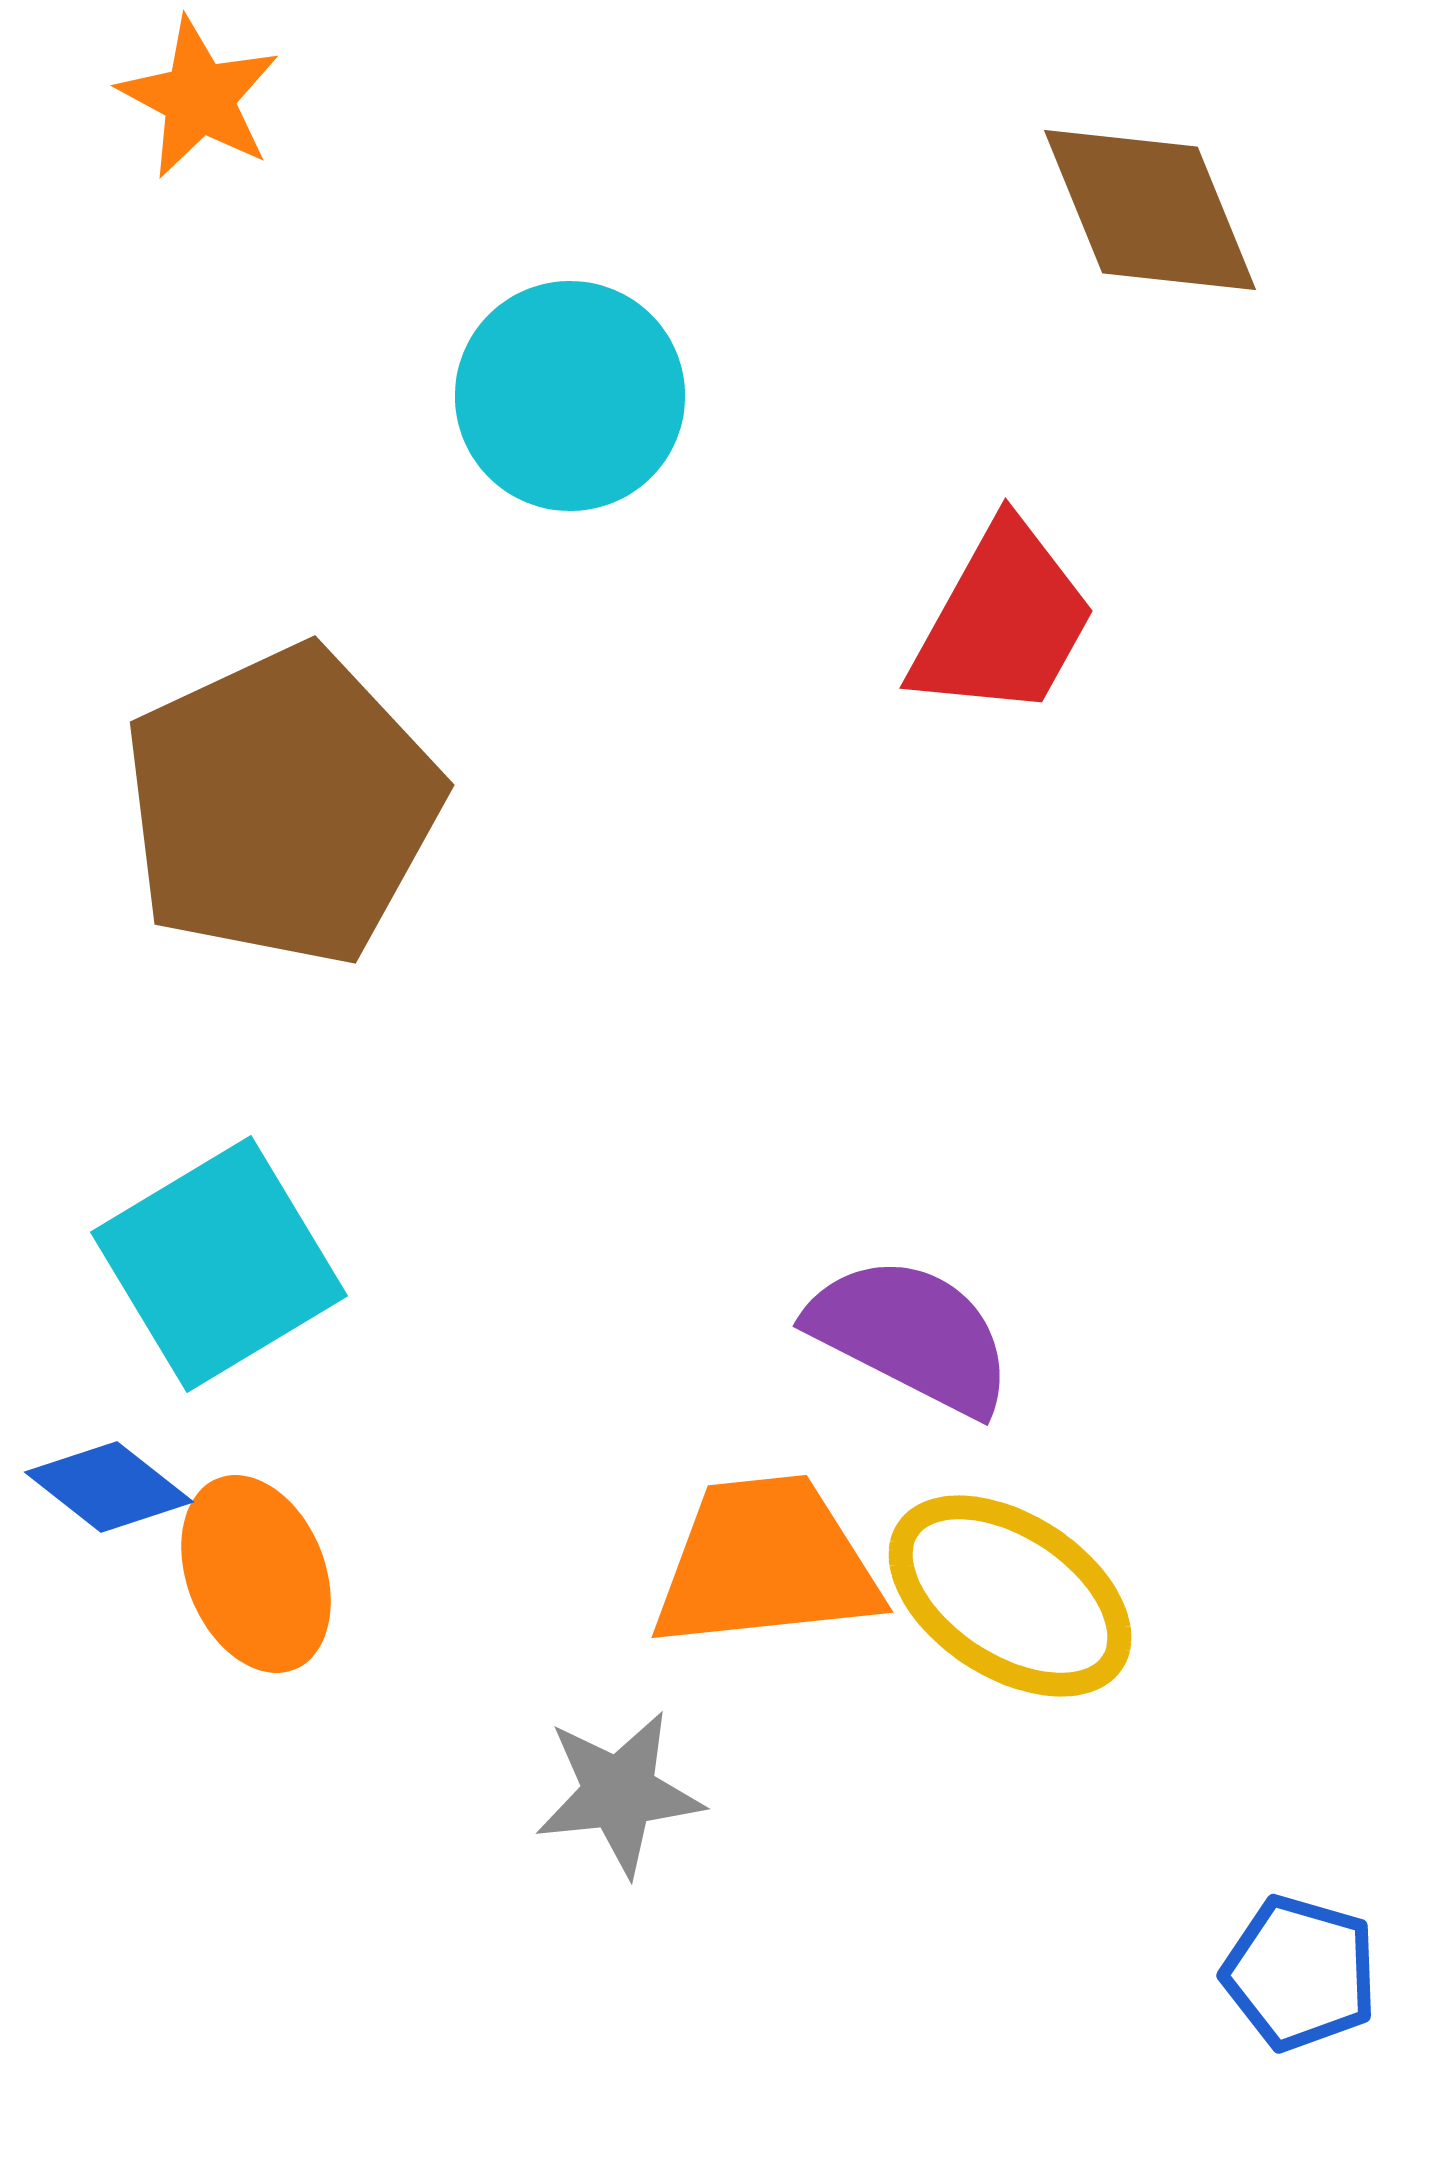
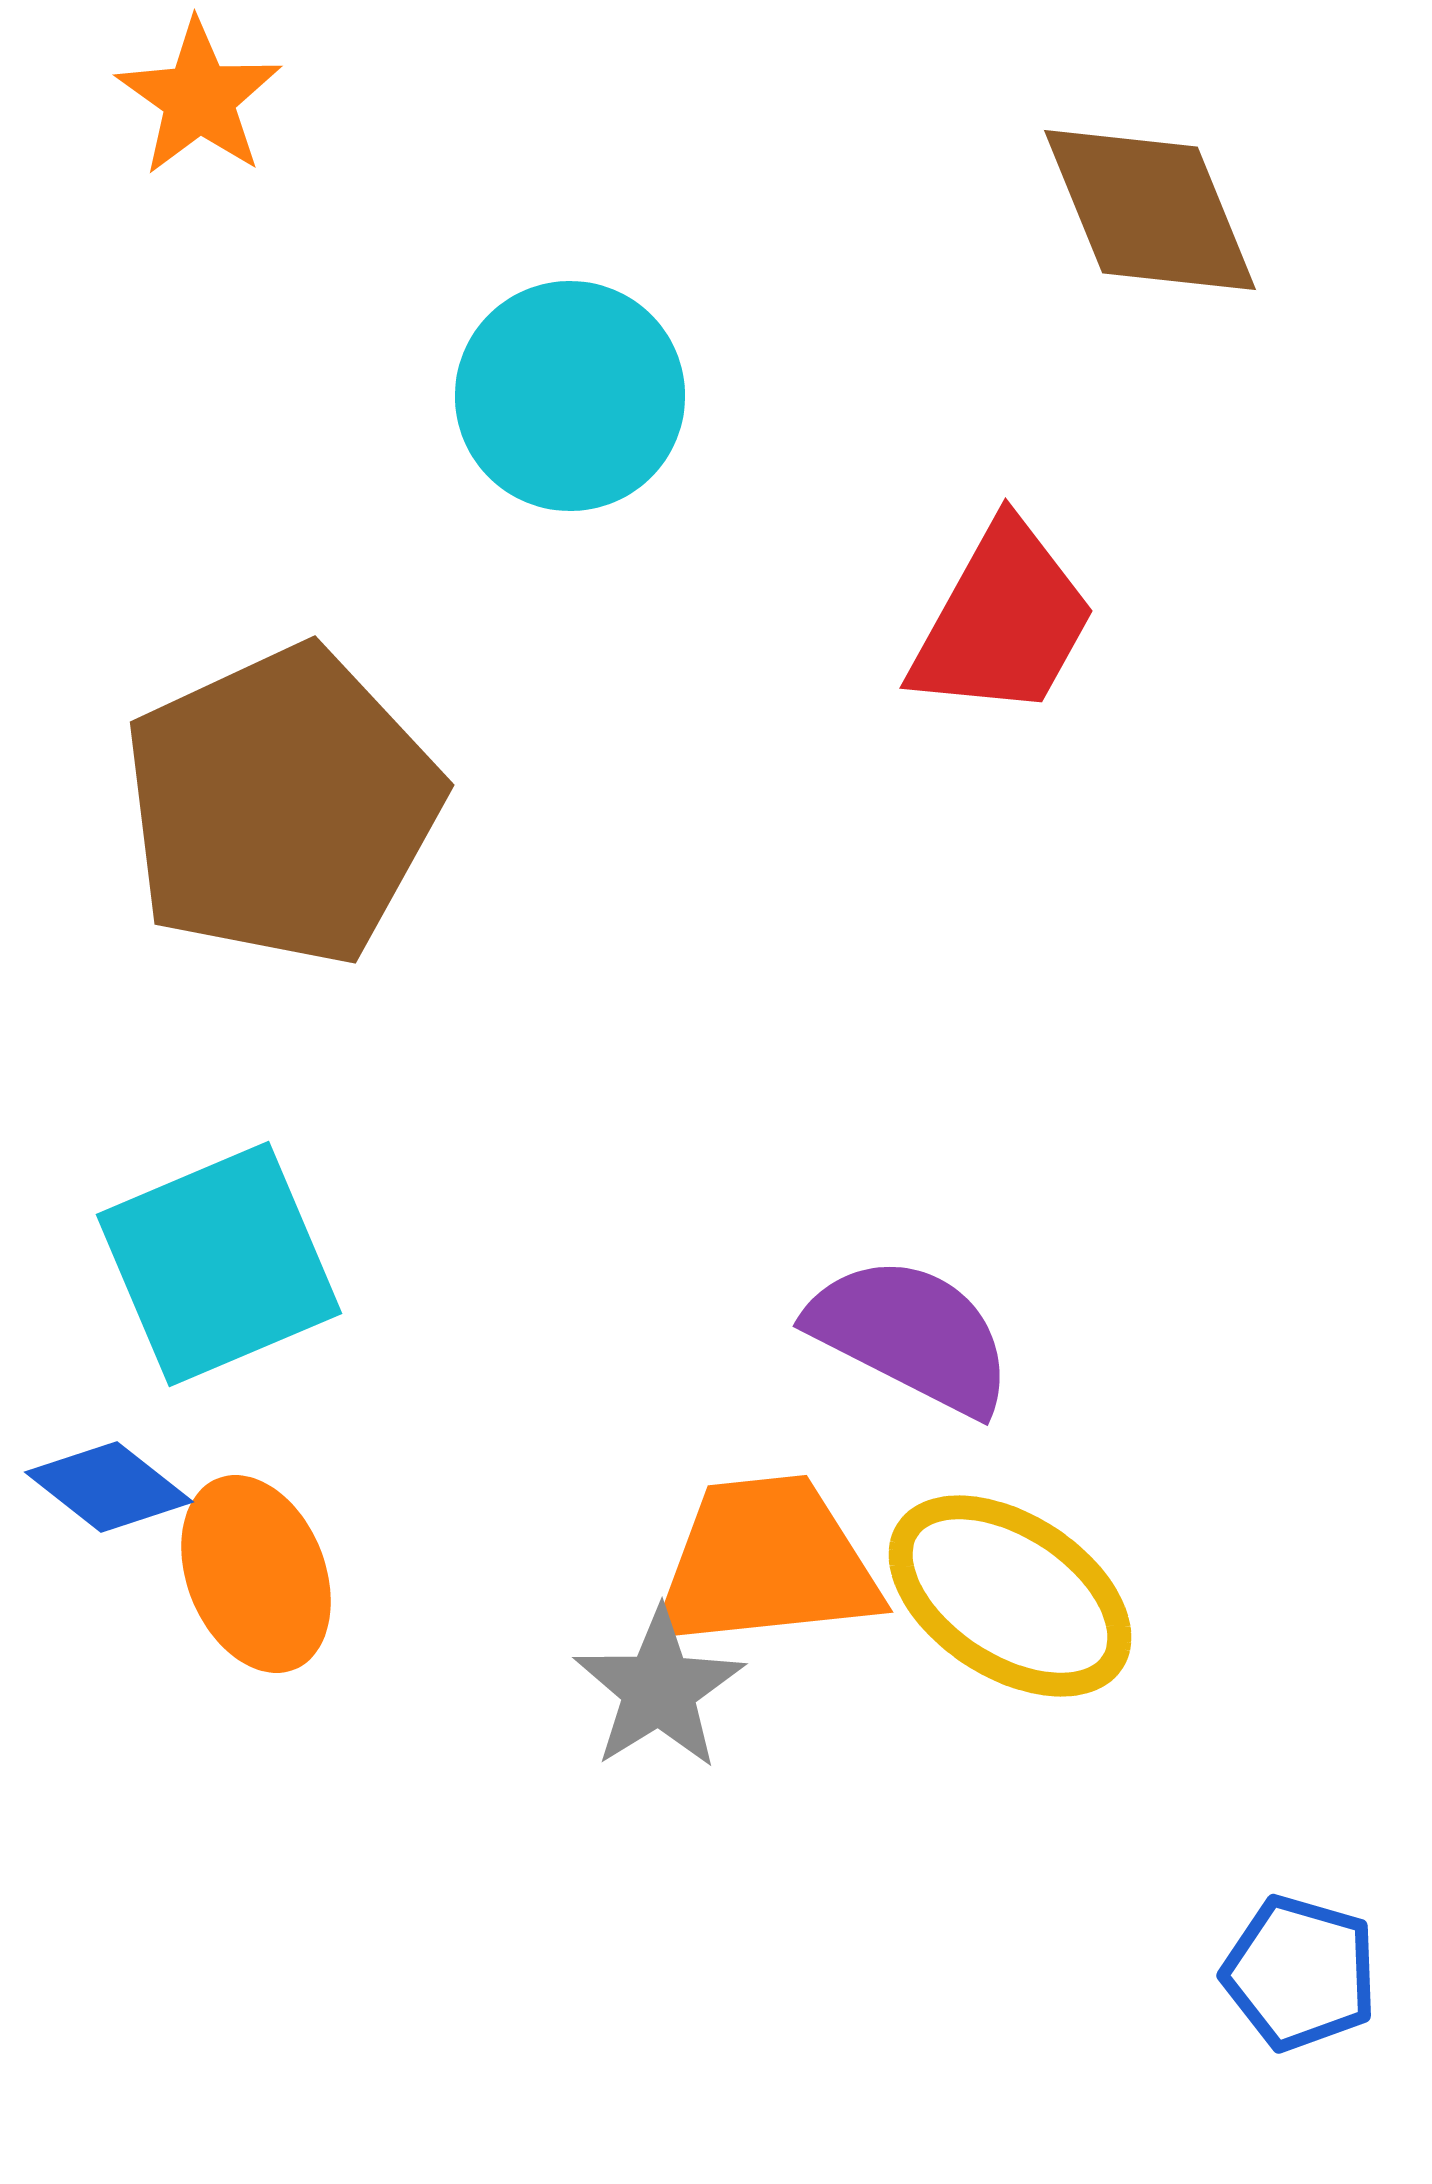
orange star: rotated 7 degrees clockwise
cyan square: rotated 8 degrees clockwise
gray star: moved 40 px right, 104 px up; rotated 26 degrees counterclockwise
